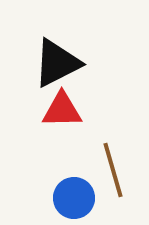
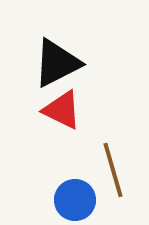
red triangle: rotated 27 degrees clockwise
blue circle: moved 1 px right, 2 px down
